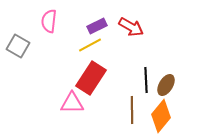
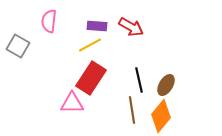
purple rectangle: rotated 30 degrees clockwise
black line: moved 7 px left; rotated 10 degrees counterclockwise
brown line: rotated 8 degrees counterclockwise
